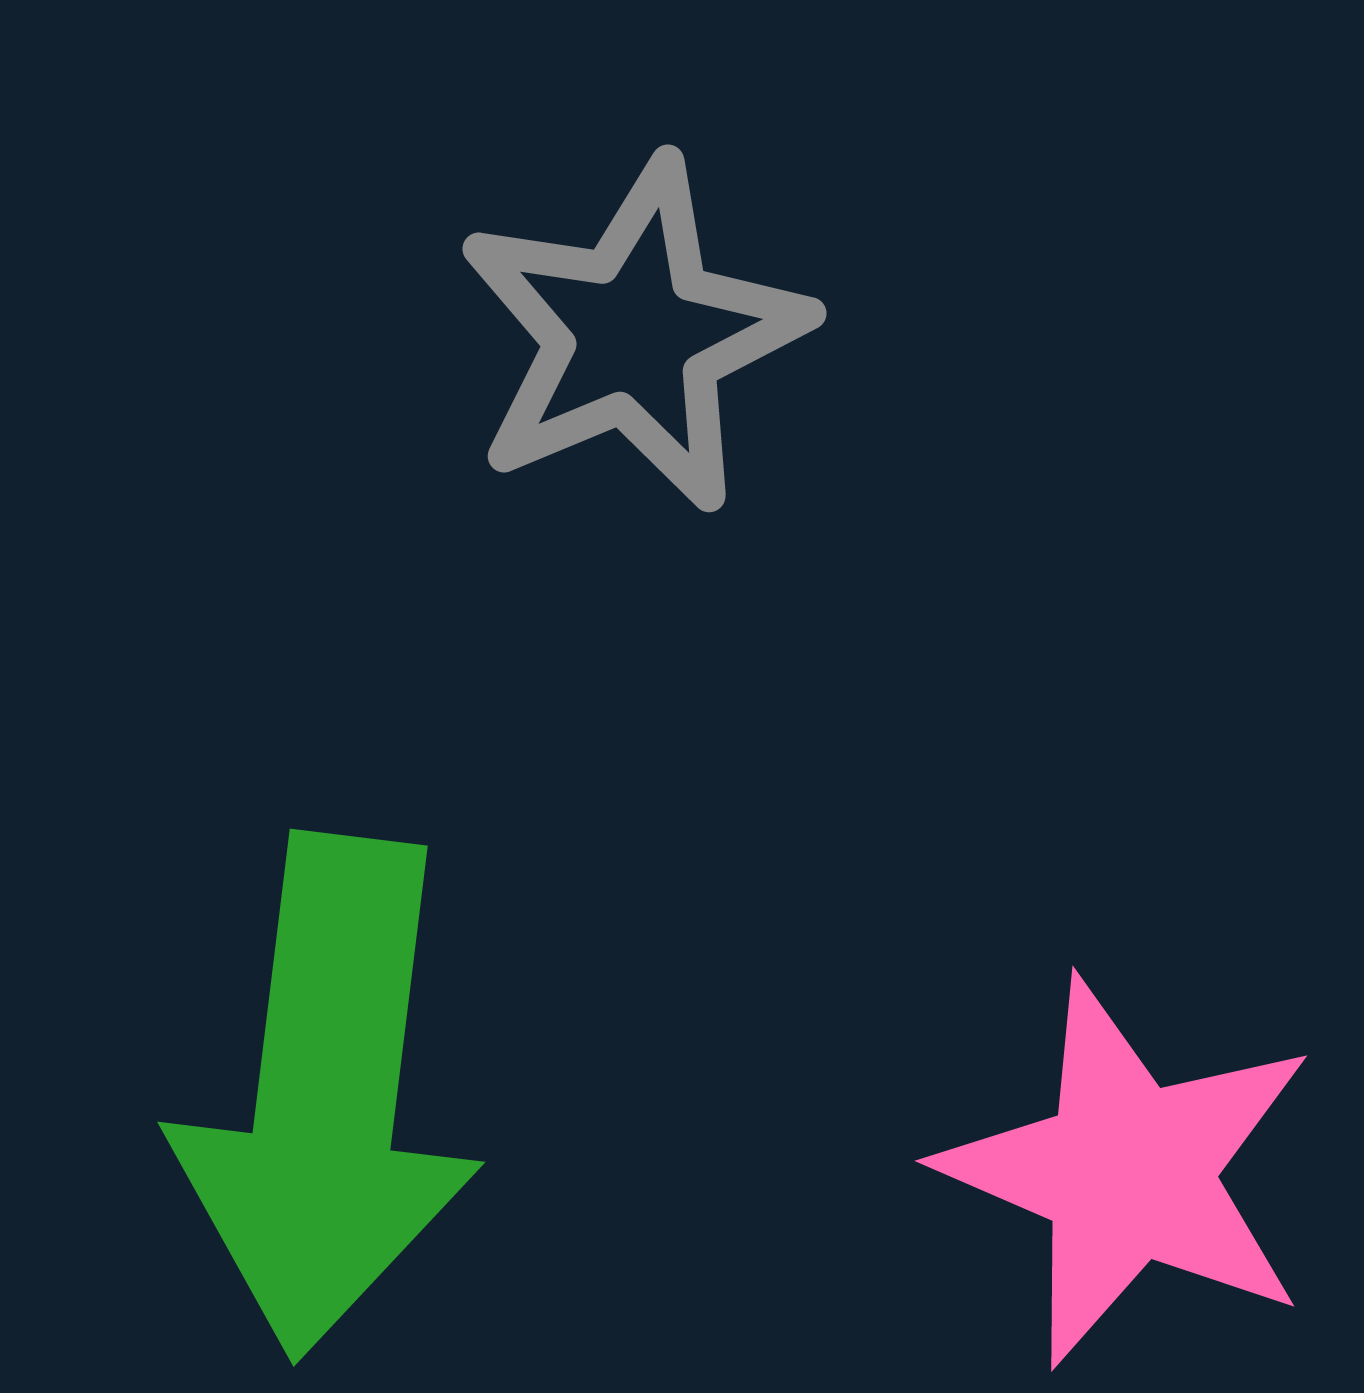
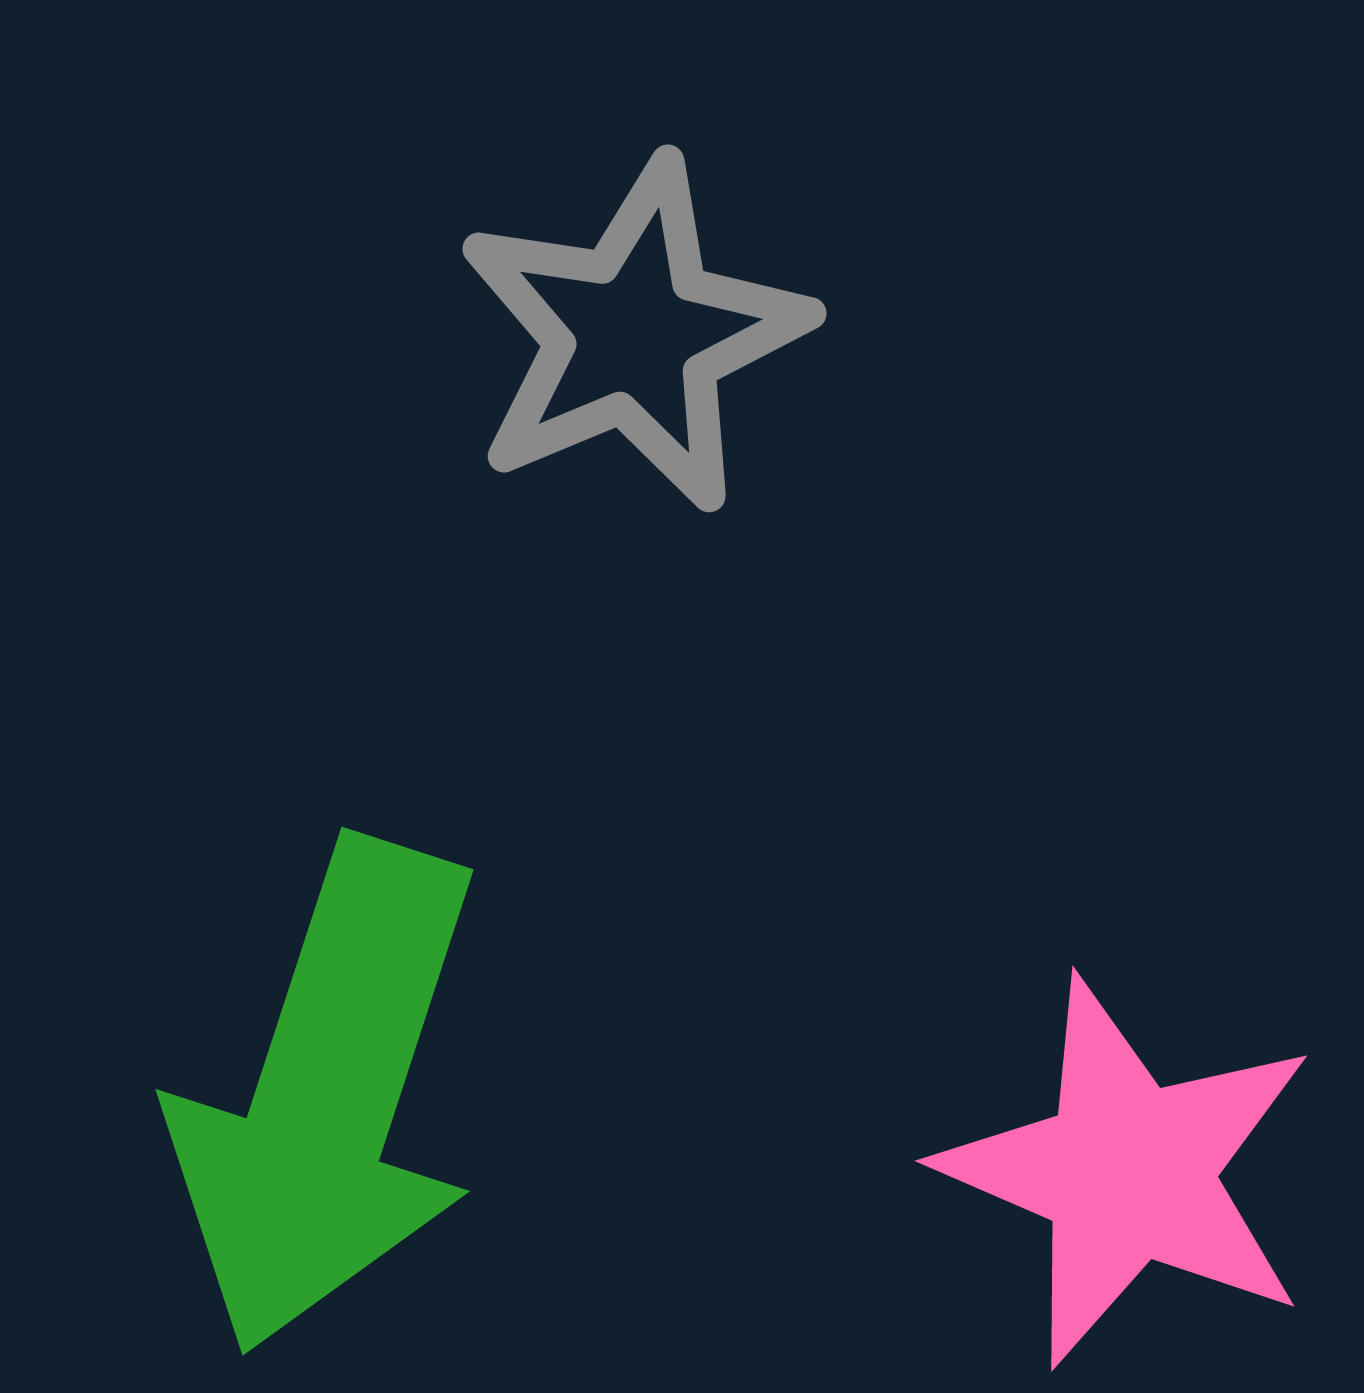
green arrow: rotated 11 degrees clockwise
